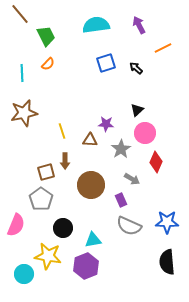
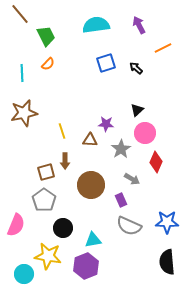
gray pentagon: moved 3 px right, 1 px down
